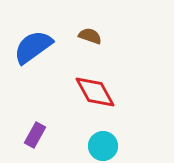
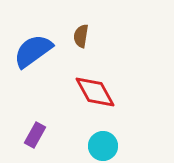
brown semicircle: moved 9 px left; rotated 100 degrees counterclockwise
blue semicircle: moved 4 px down
